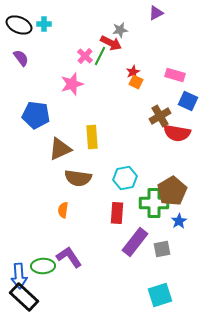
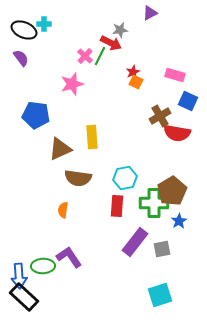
purple triangle: moved 6 px left
black ellipse: moved 5 px right, 5 px down
red rectangle: moved 7 px up
